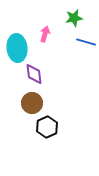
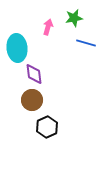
pink arrow: moved 3 px right, 7 px up
blue line: moved 1 px down
brown circle: moved 3 px up
